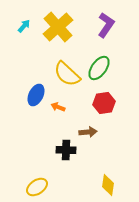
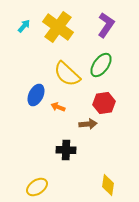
yellow cross: rotated 12 degrees counterclockwise
green ellipse: moved 2 px right, 3 px up
brown arrow: moved 8 px up
